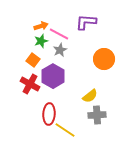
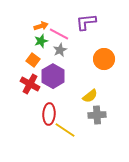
purple L-shape: rotated 10 degrees counterclockwise
